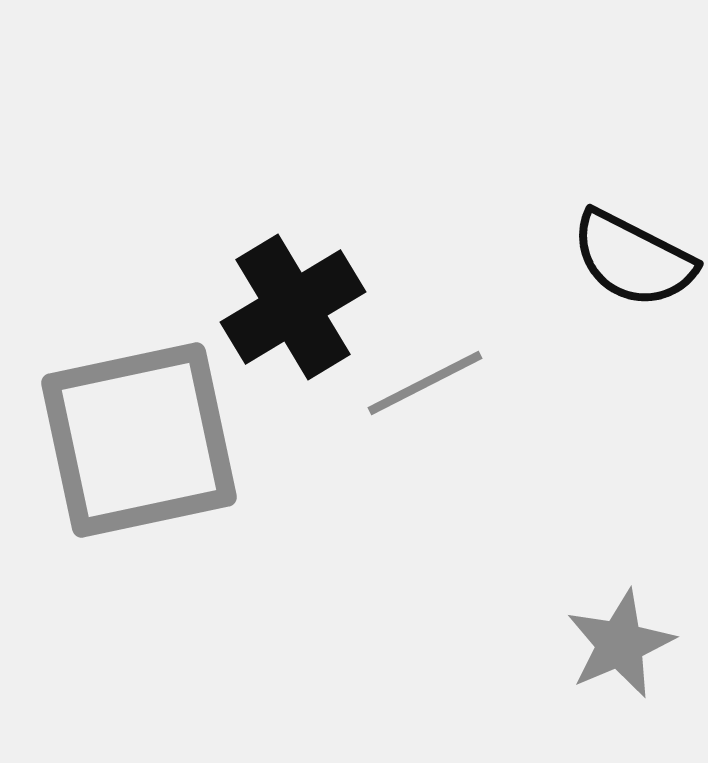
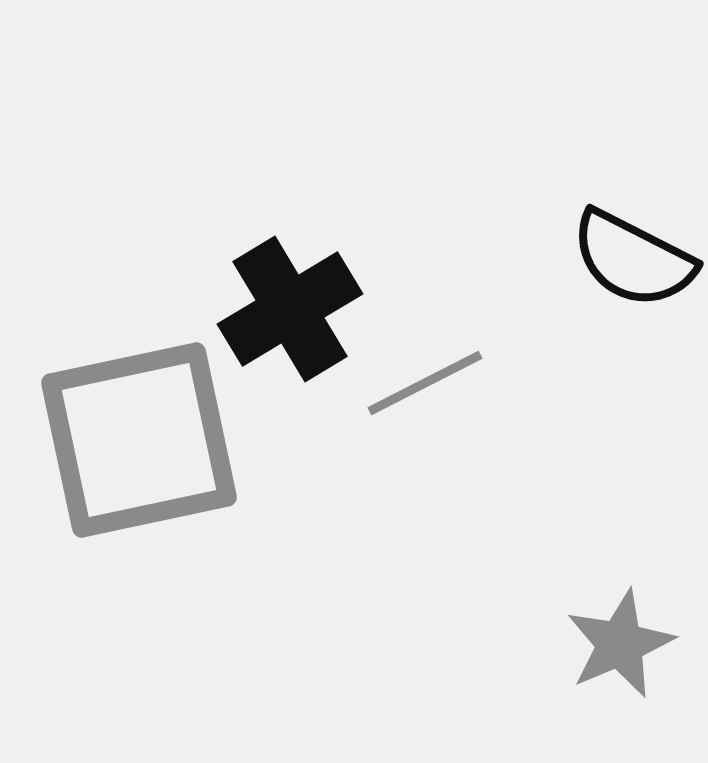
black cross: moved 3 px left, 2 px down
